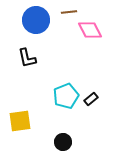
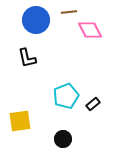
black rectangle: moved 2 px right, 5 px down
black circle: moved 3 px up
